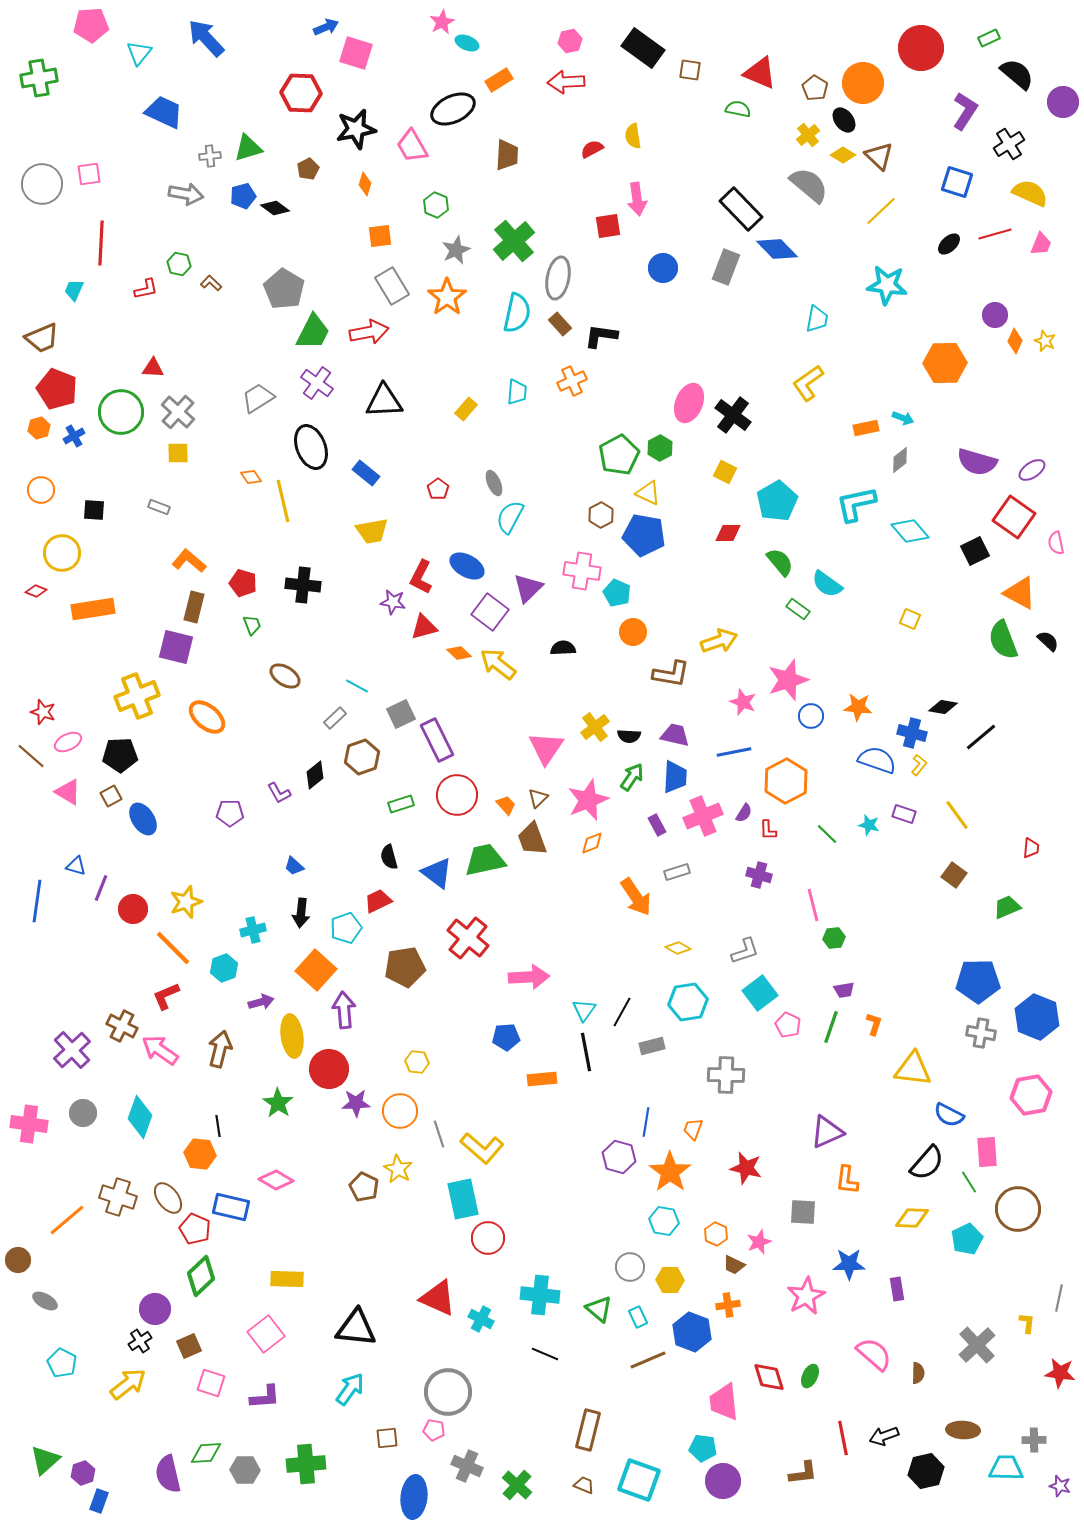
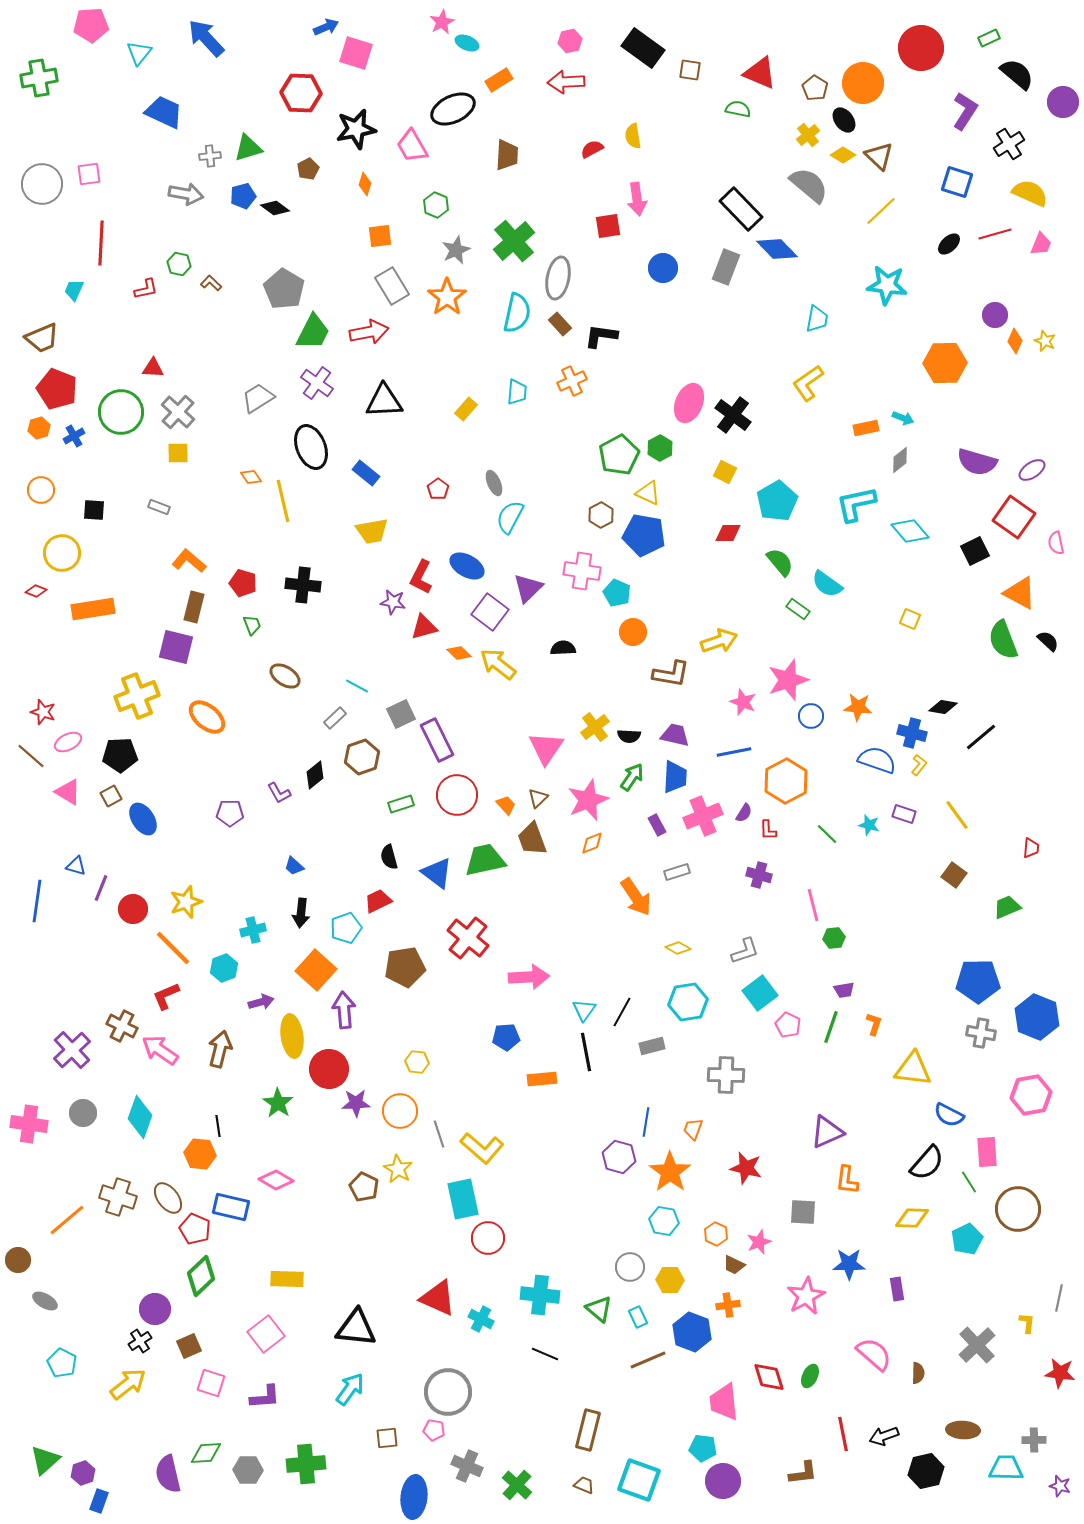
red line at (843, 1438): moved 4 px up
gray hexagon at (245, 1470): moved 3 px right
